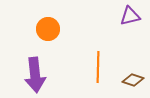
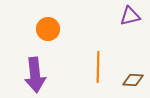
brown diamond: rotated 15 degrees counterclockwise
